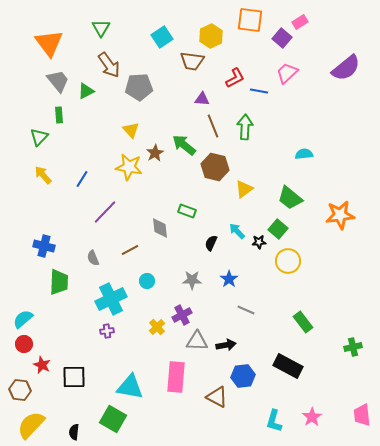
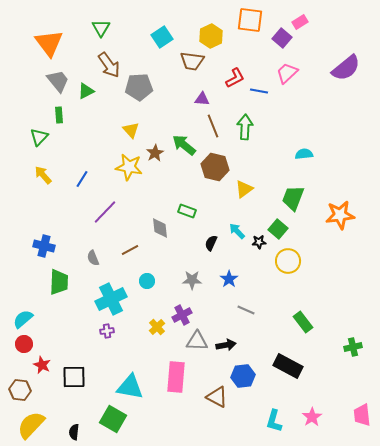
green trapezoid at (290, 198): moved 3 px right; rotated 72 degrees clockwise
